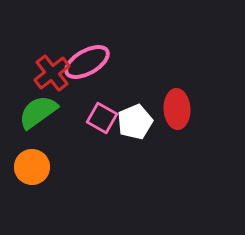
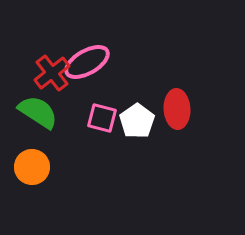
green semicircle: rotated 69 degrees clockwise
pink square: rotated 16 degrees counterclockwise
white pentagon: moved 2 px right, 1 px up; rotated 12 degrees counterclockwise
